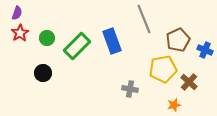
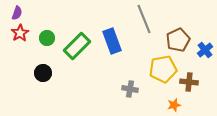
blue cross: rotated 28 degrees clockwise
brown cross: rotated 36 degrees counterclockwise
